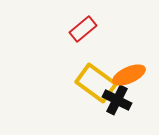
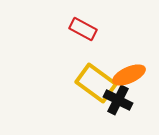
red rectangle: rotated 68 degrees clockwise
black cross: moved 1 px right
